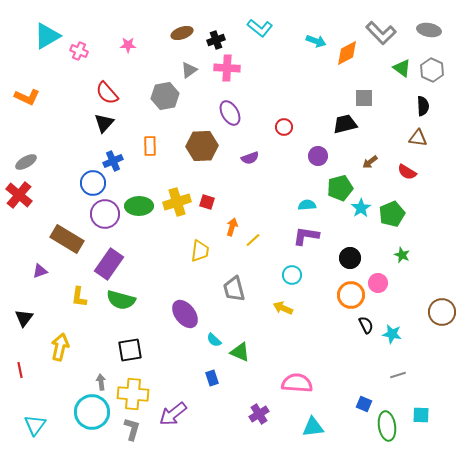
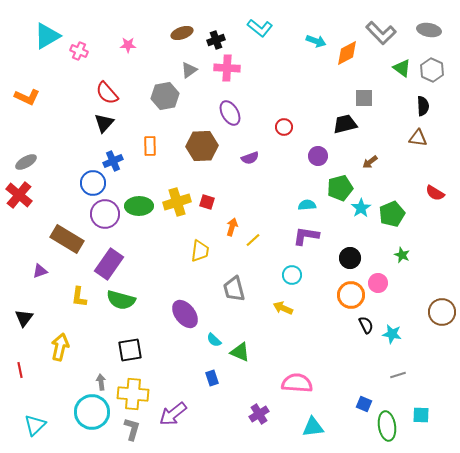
red semicircle at (407, 172): moved 28 px right, 21 px down
cyan triangle at (35, 425): rotated 10 degrees clockwise
